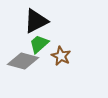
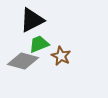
black triangle: moved 4 px left, 1 px up
green trapezoid: rotated 20 degrees clockwise
